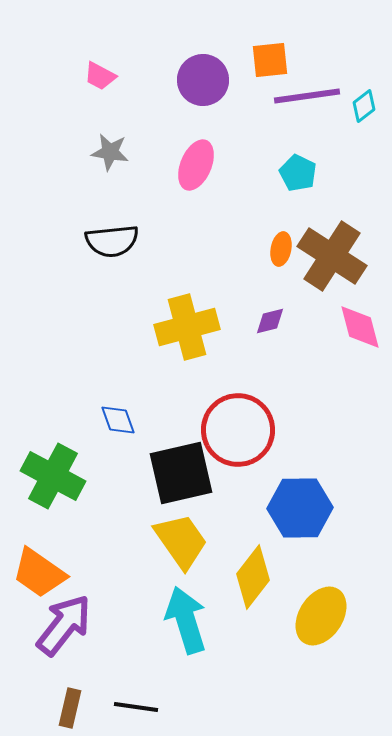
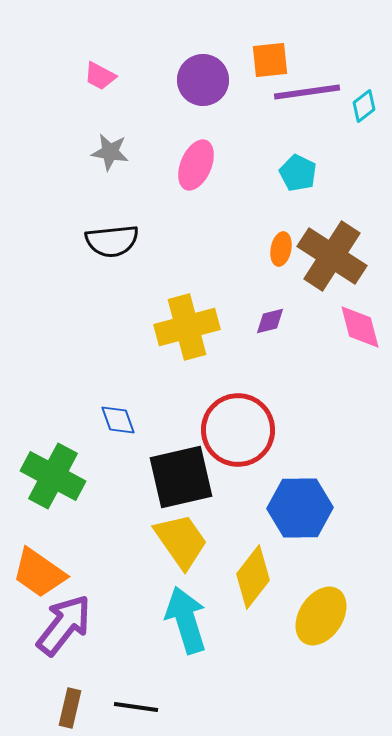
purple line: moved 4 px up
black square: moved 4 px down
